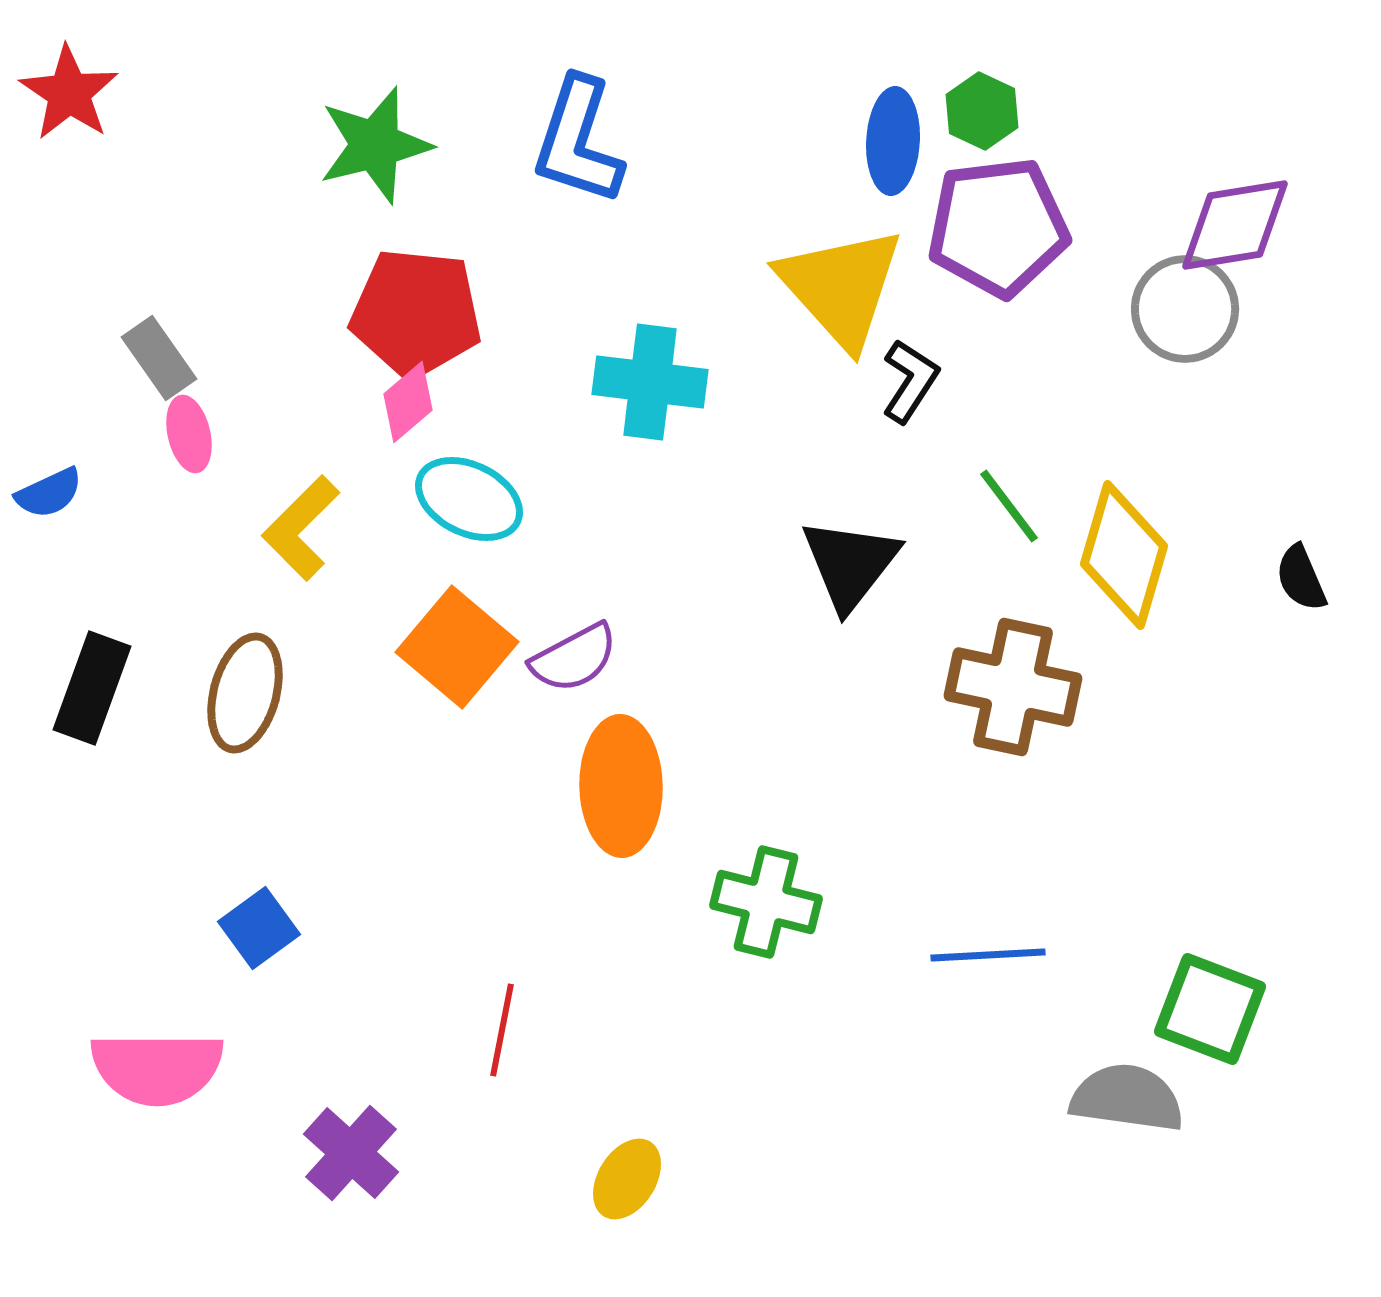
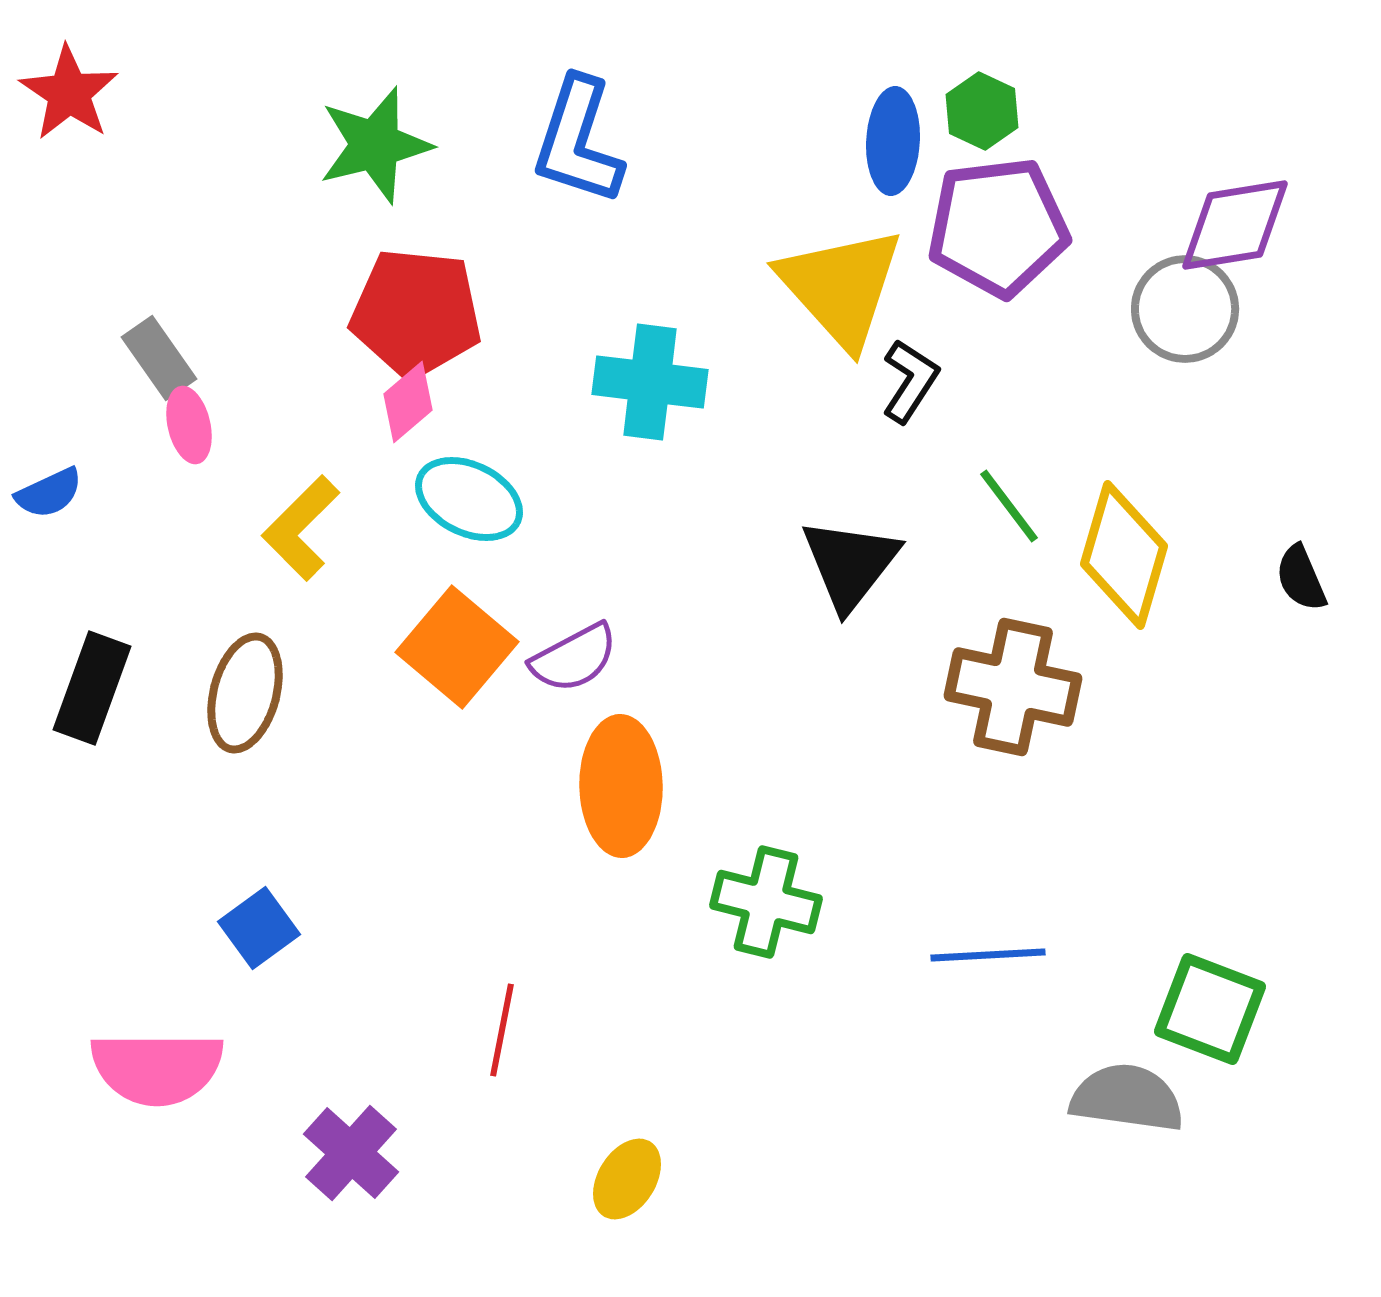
pink ellipse: moved 9 px up
